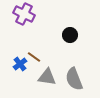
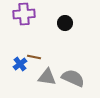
purple cross: rotated 30 degrees counterclockwise
black circle: moved 5 px left, 12 px up
brown line: rotated 24 degrees counterclockwise
gray semicircle: moved 1 px left, 1 px up; rotated 135 degrees clockwise
